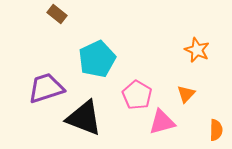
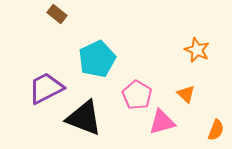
purple trapezoid: rotated 9 degrees counterclockwise
orange triangle: rotated 30 degrees counterclockwise
orange semicircle: rotated 20 degrees clockwise
